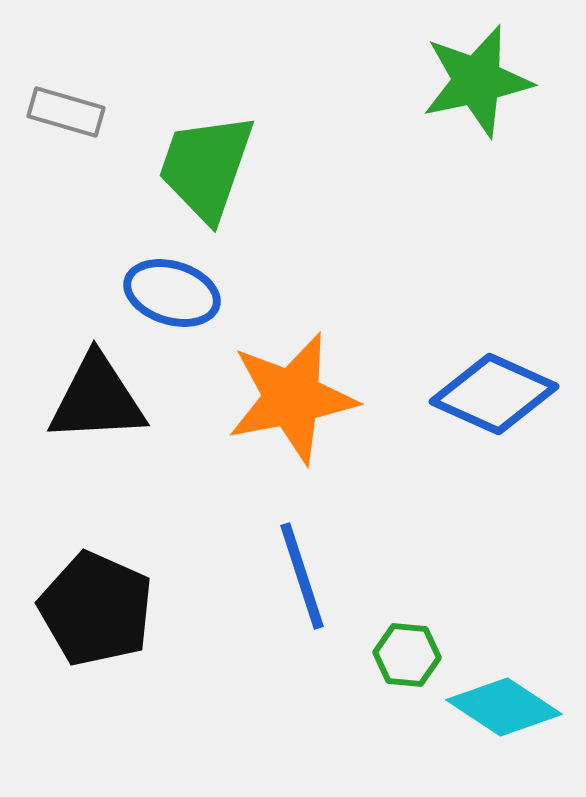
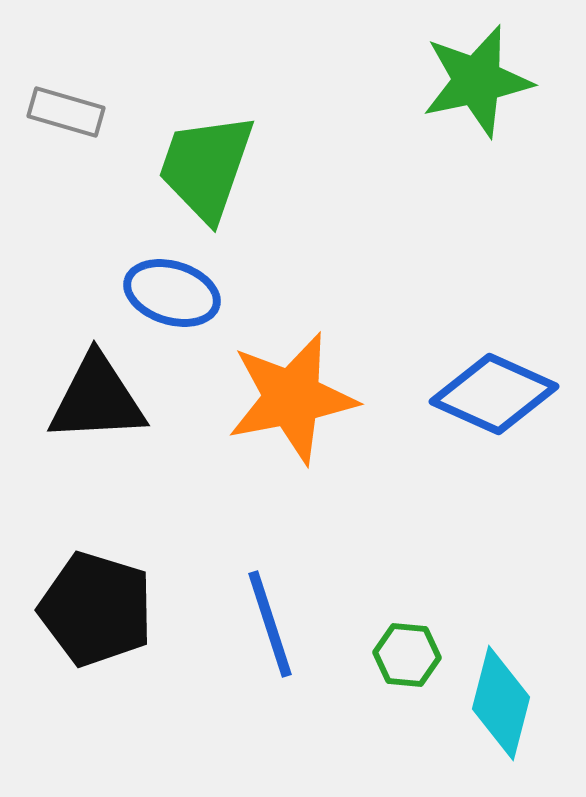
blue line: moved 32 px left, 48 px down
black pentagon: rotated 7 degrees counterclockwise
cyan diamond: moved 3 px left, 4 px up; rotated 71 degrees clockwise
